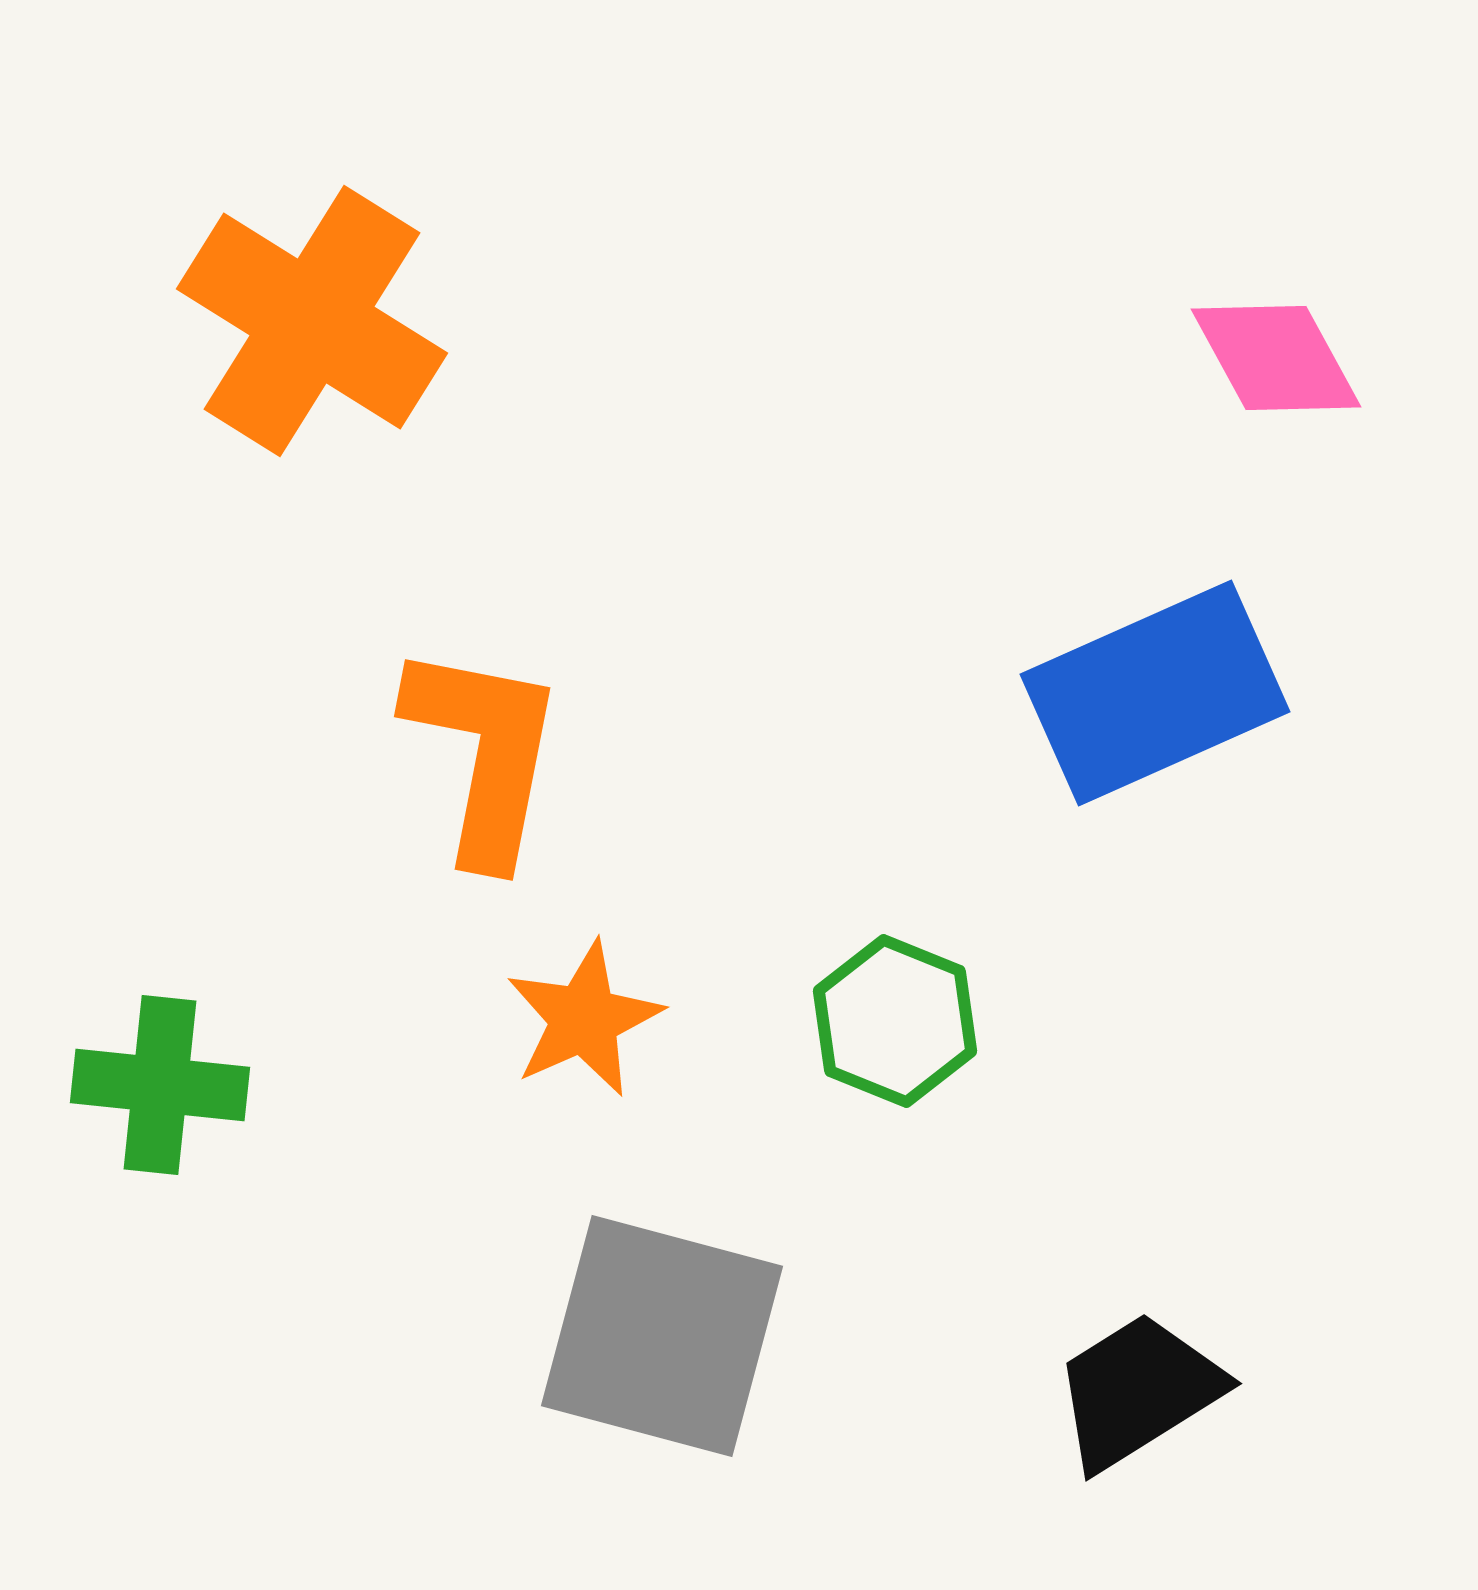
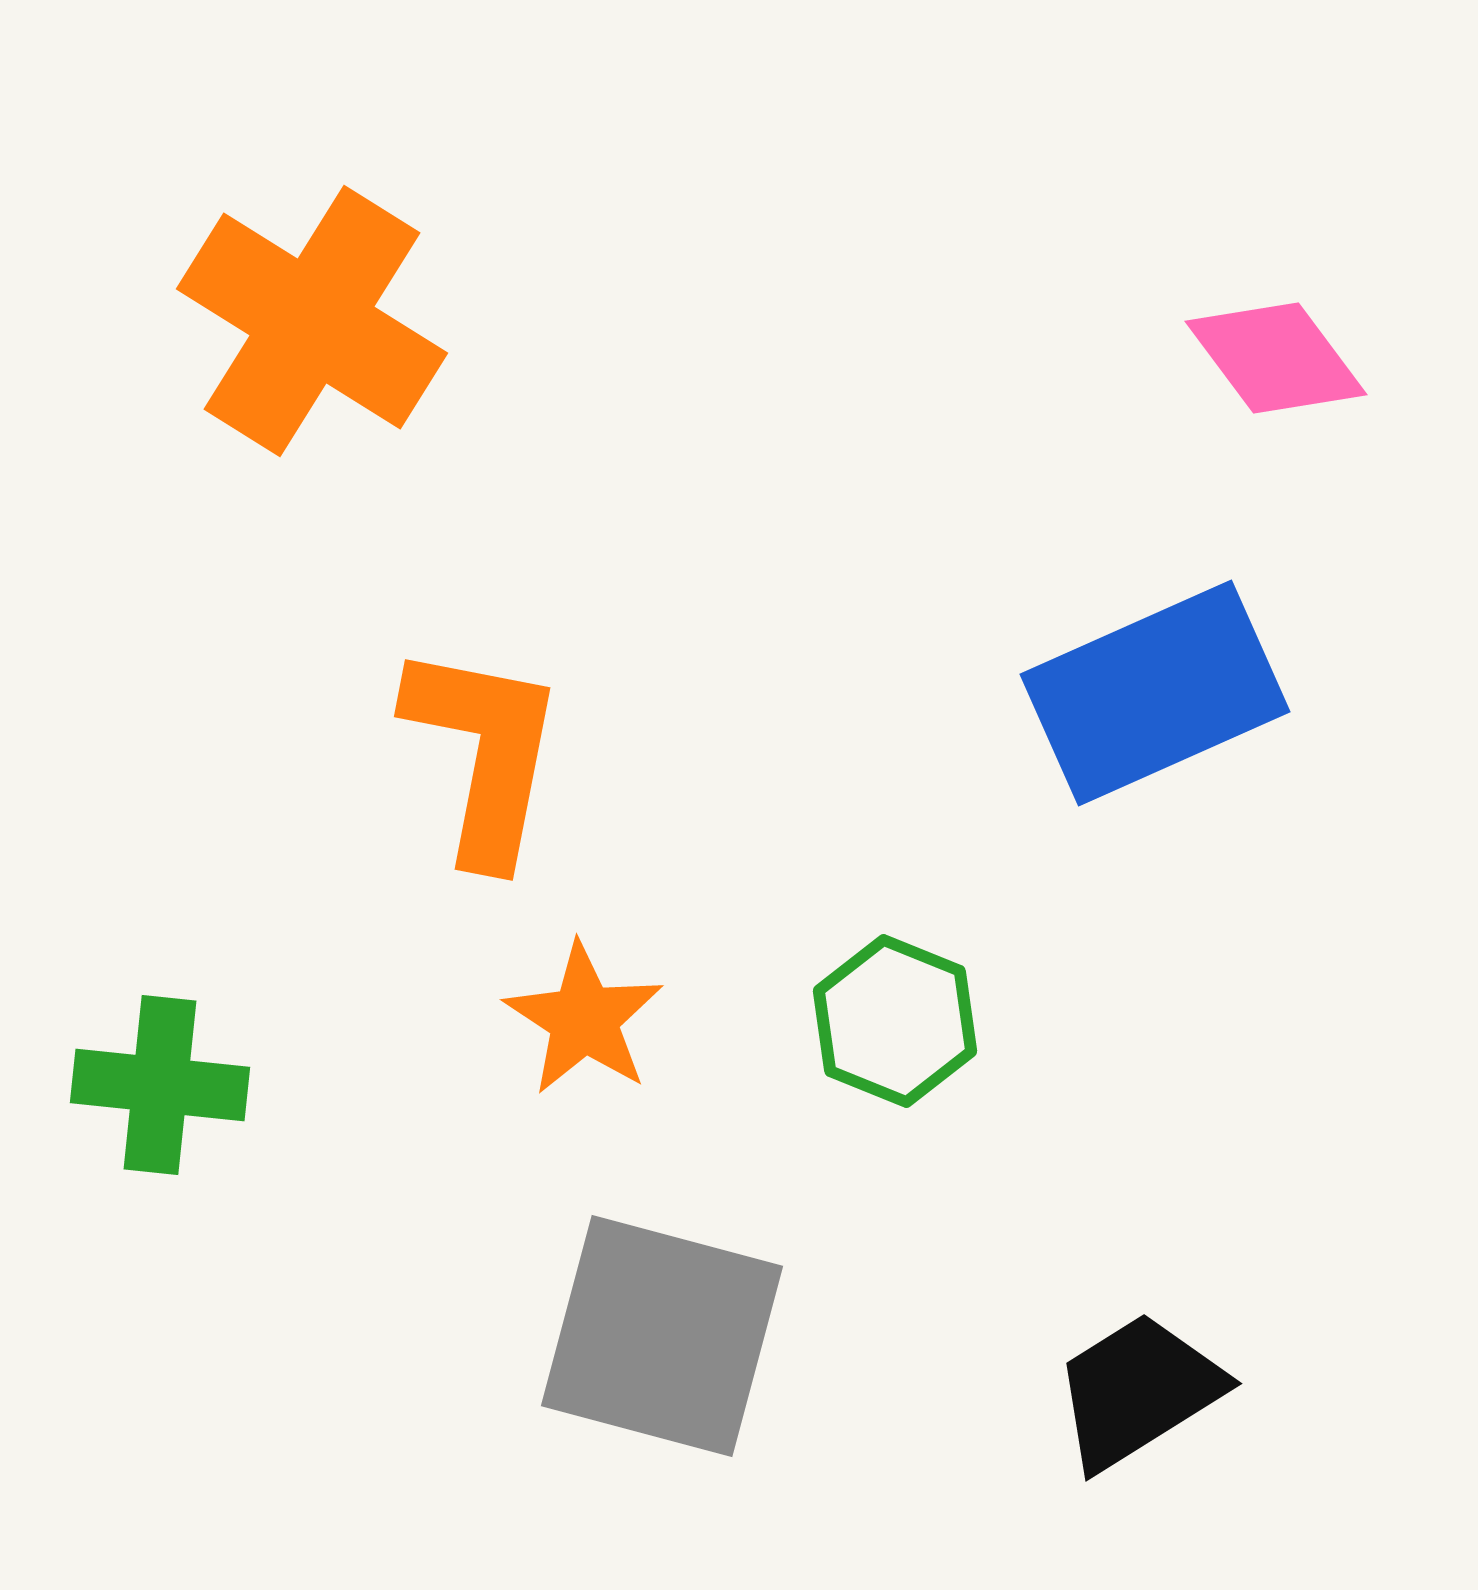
pink diamond: rotated 8 degrees counterclockwise
orange star: rotated 15 degrees counterclockwise
